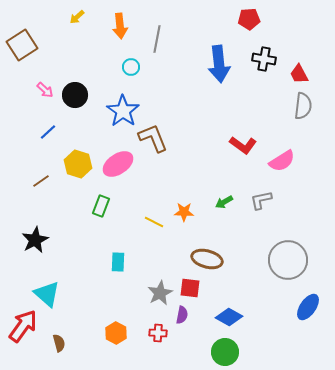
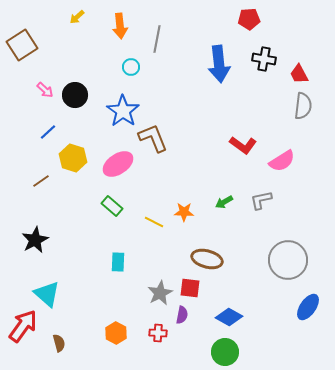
yellow hexagon: moved 5 px left, 6 px up
green rectangle: moved 11 px right; rotated 70 degrees counterclockwise
